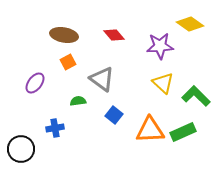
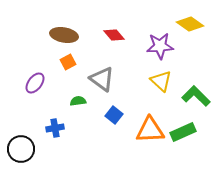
yellow triangle: moved 2 px left, 2 px up
